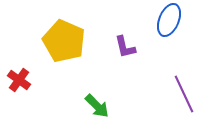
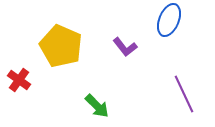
yellow pentagon: moved 3 px left, 5 px down
purple L-shape: rotated 25 degrees counterclockwise
